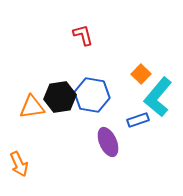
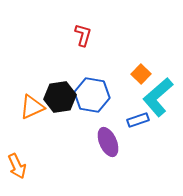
red L-shape: rotated 30 degrees clockwise
cyan L-shape: rotated 9 degrees clockwise
orange triangle: rotated 16 degrees counterclockwise
orange arrow: moved 2 px left, 2 px down
